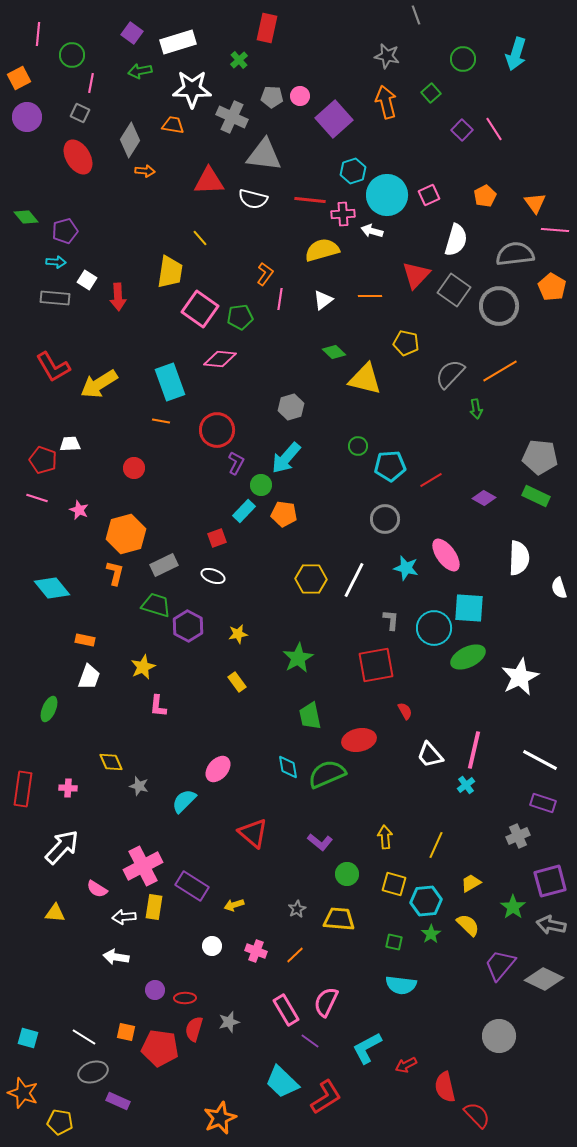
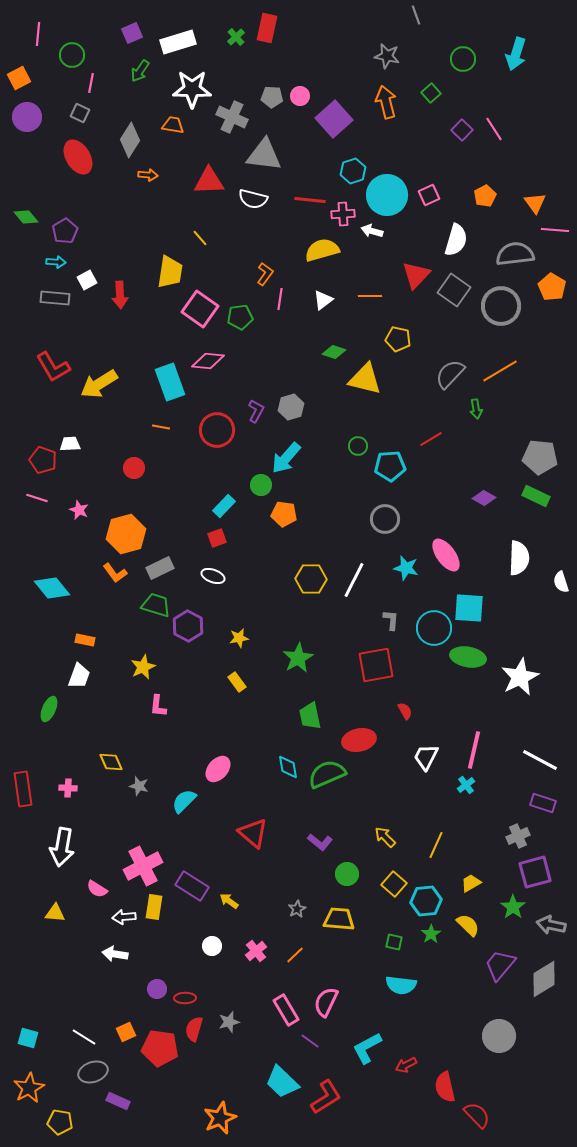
purple square at (132, 33): rotated 30 degrees clockwise
green cross at (239, 60): moved 3 px left, 23 px up
green arrow at (140, 71): rotated 45 degrees counterclockwise
orange arrow at (145, 171): moved 3 px right, 4 px down
purple pentagon at (65, 231): rotated 15 degrees counterclockwise
white square at (87, 280): rotated 30 degrees clockwise
red arrow at (118, 297): moved 2 px right, 2 px up
gray circle at (499, 306): moved 2 px right
yellow pentagon at (406, 343): moved 8 px left, 4 px up
green diamond at (334, 352): rotated 25 degrees counterclockwise
pink diamond at (220, 359): moved 12 px left, 2 px down
orange line at (161, 421): moved 6 px down
purple L-shape at (236, 463): moved 20 px right, 52 px up
red line at (431, 480): moved 41 px up
cyan rectangle at (244, 511): moved 20 px left, 5 px up
gray rectangle at (164, 565): moved 4 px left, 3 px down
orange L-shape at (115, 573): rotated 130 degrees clockwise
white semicircle at (559, 588): moved 2 px right, 6 px up
yellow star at (238, 634): moved 1 px right, 4 px down
green ellipse at (468, 657): rotated 36 degrees clockwise
white trapezoid at (89, 677): moved 10 px left, 1 px up
white trapezoid at (430, 755): moved 4 px left, 2 px down; rotated 68 degrees clockwise
red rectangle at (23, 789): rotated 16 degrees counterclockwise
yellow arrow at (385, 837): rotated 40 degrees counterclockwise
white arrow at (62, 847): rotated 147 degrees clockwise
purple square at (550, 881): moved 15 px left, 9 px up
yellow square at (394, 884): rotated 25 degrees clockwise
yellow arrow at (234, 905): moved 5 px left, 4 px up; rotated 54 degrees clockwise
pink cross at (256, 951): rotated 30 degrees clockwise
white arrow at (116, 957): moved 1 px left, 3 px up
gray diamond at (544, 979): rotated 57 degrees counterclockwise
purple circle at (155, 990): moved 2 px right, 1 px up
orange square at (126, 1032): rotated 36 degrees counterclockwise
orange star at (23, 1093): moved 6 px right, 5 px up; rotated 24 degrees clockwise
